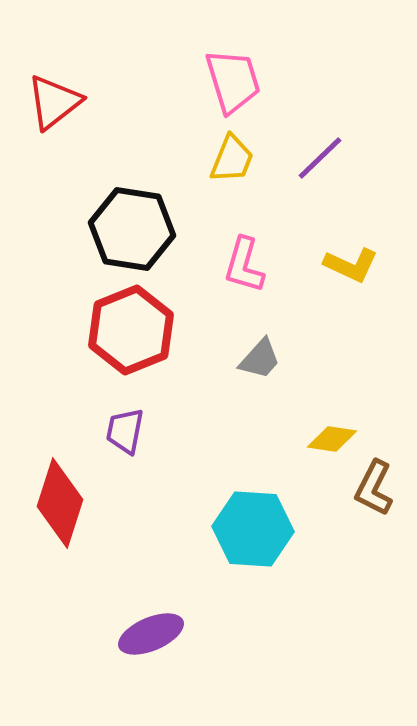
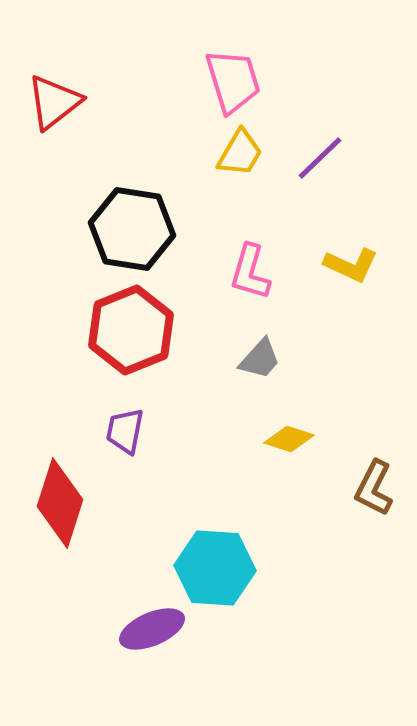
yellow trapezoid: moved 8 px right, 6 px up; rotated 8 degrees clockwise
pink L-shape: moved 6 px right, 7 px down
yellow diamond: moved 43 px left; rotated 9 degrees clockwise
cyan hexagon: moved 38 px left, 39 px down
purple ellipse: moved 1 px right, 5 px up
